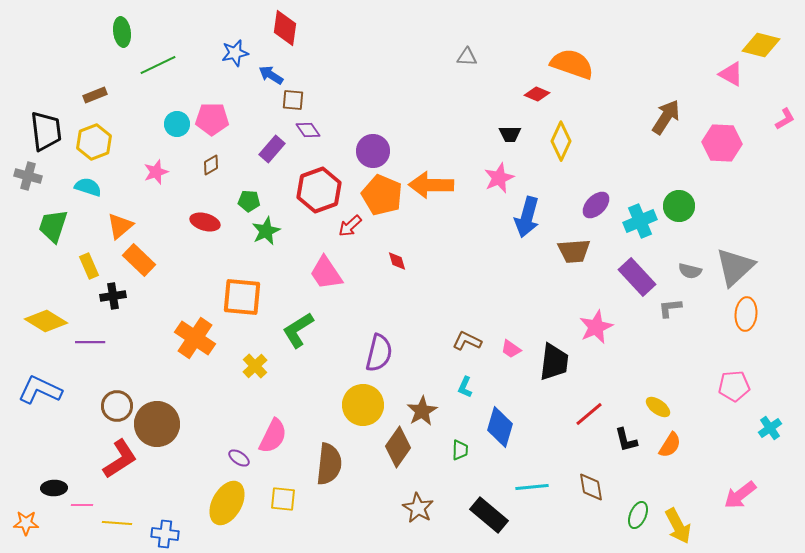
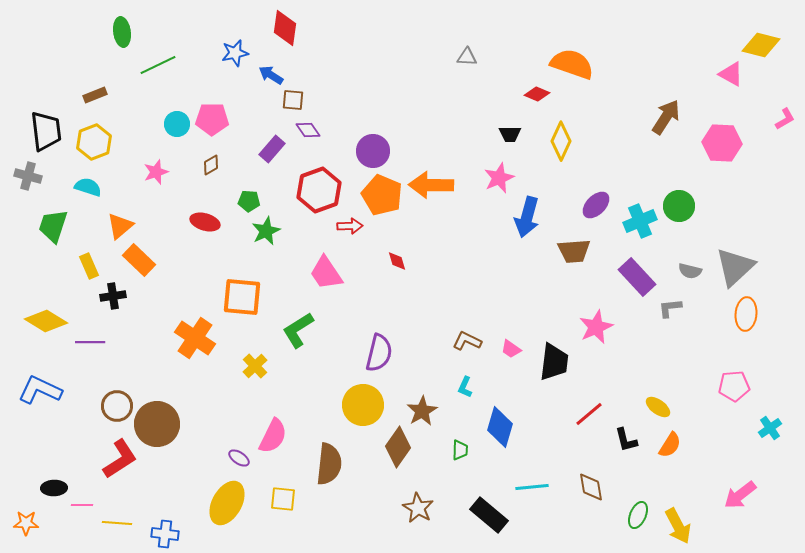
red arrow at (350, 226): rotated 140 degrees counterclockwise
